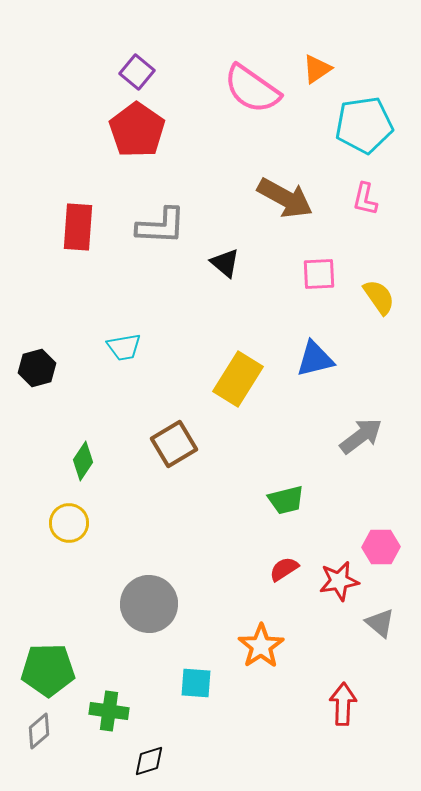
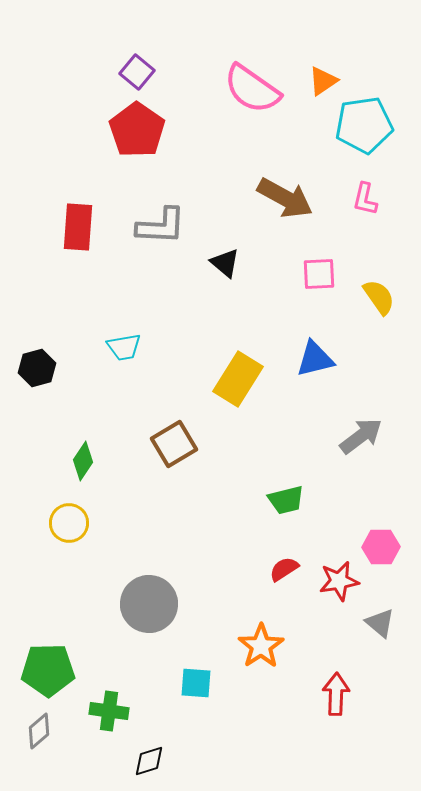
orange triangle: moved 6 px right, 12 px down
red arrow: moved 7 px left, 10 px up
